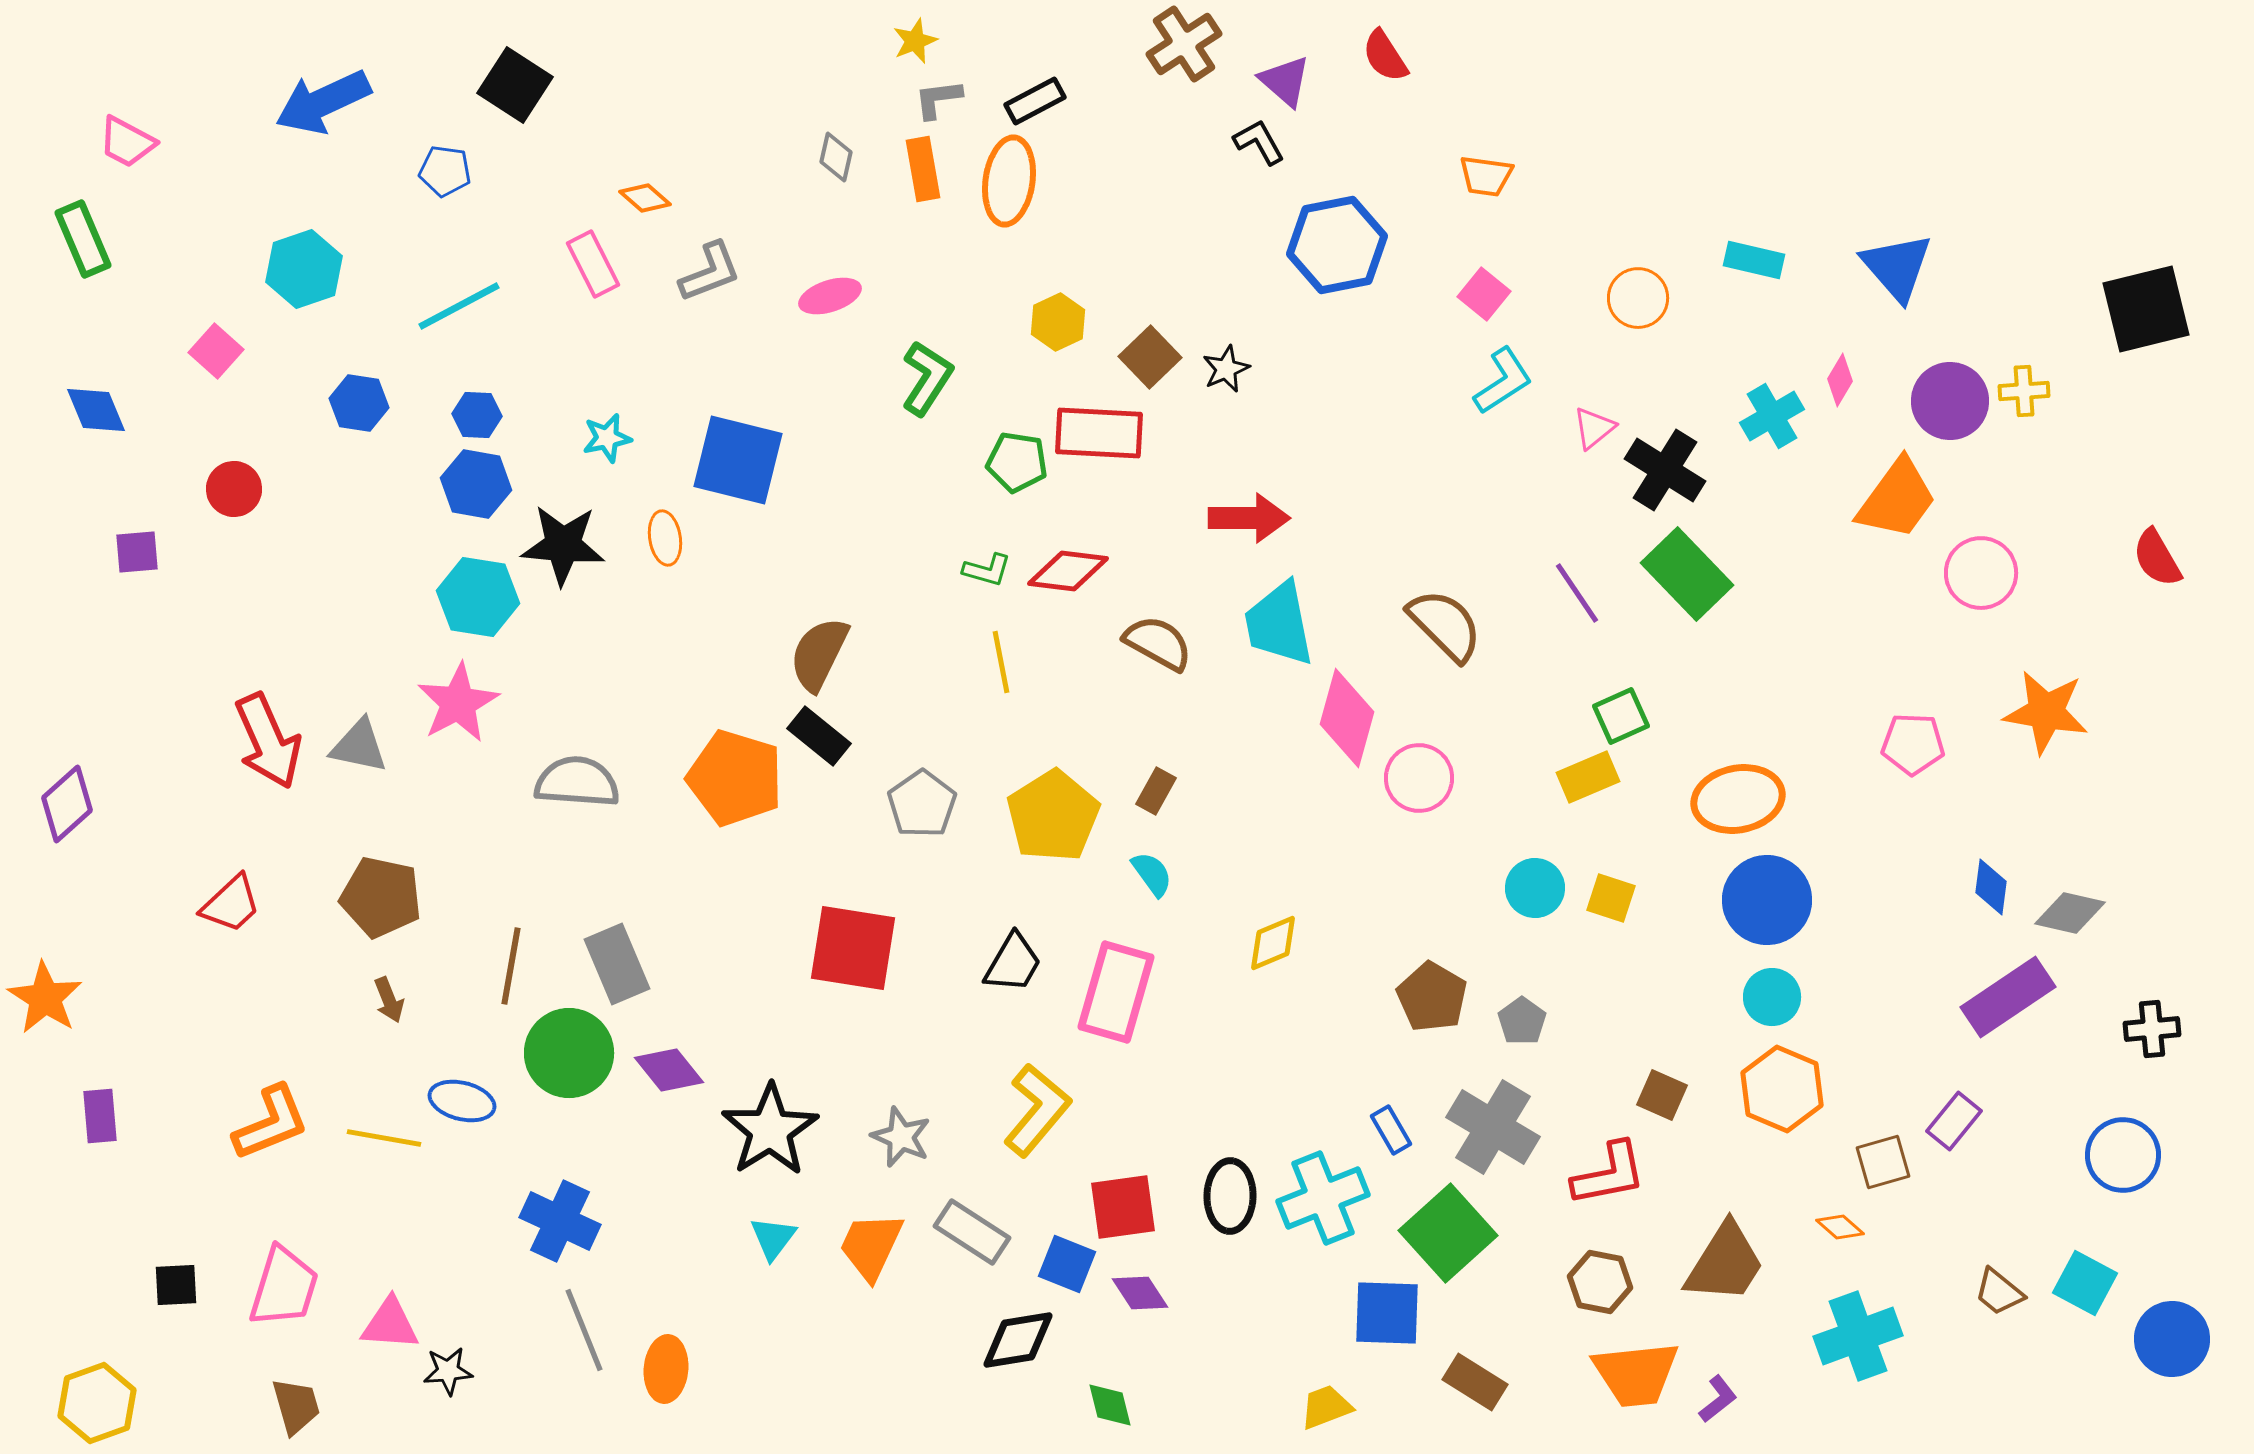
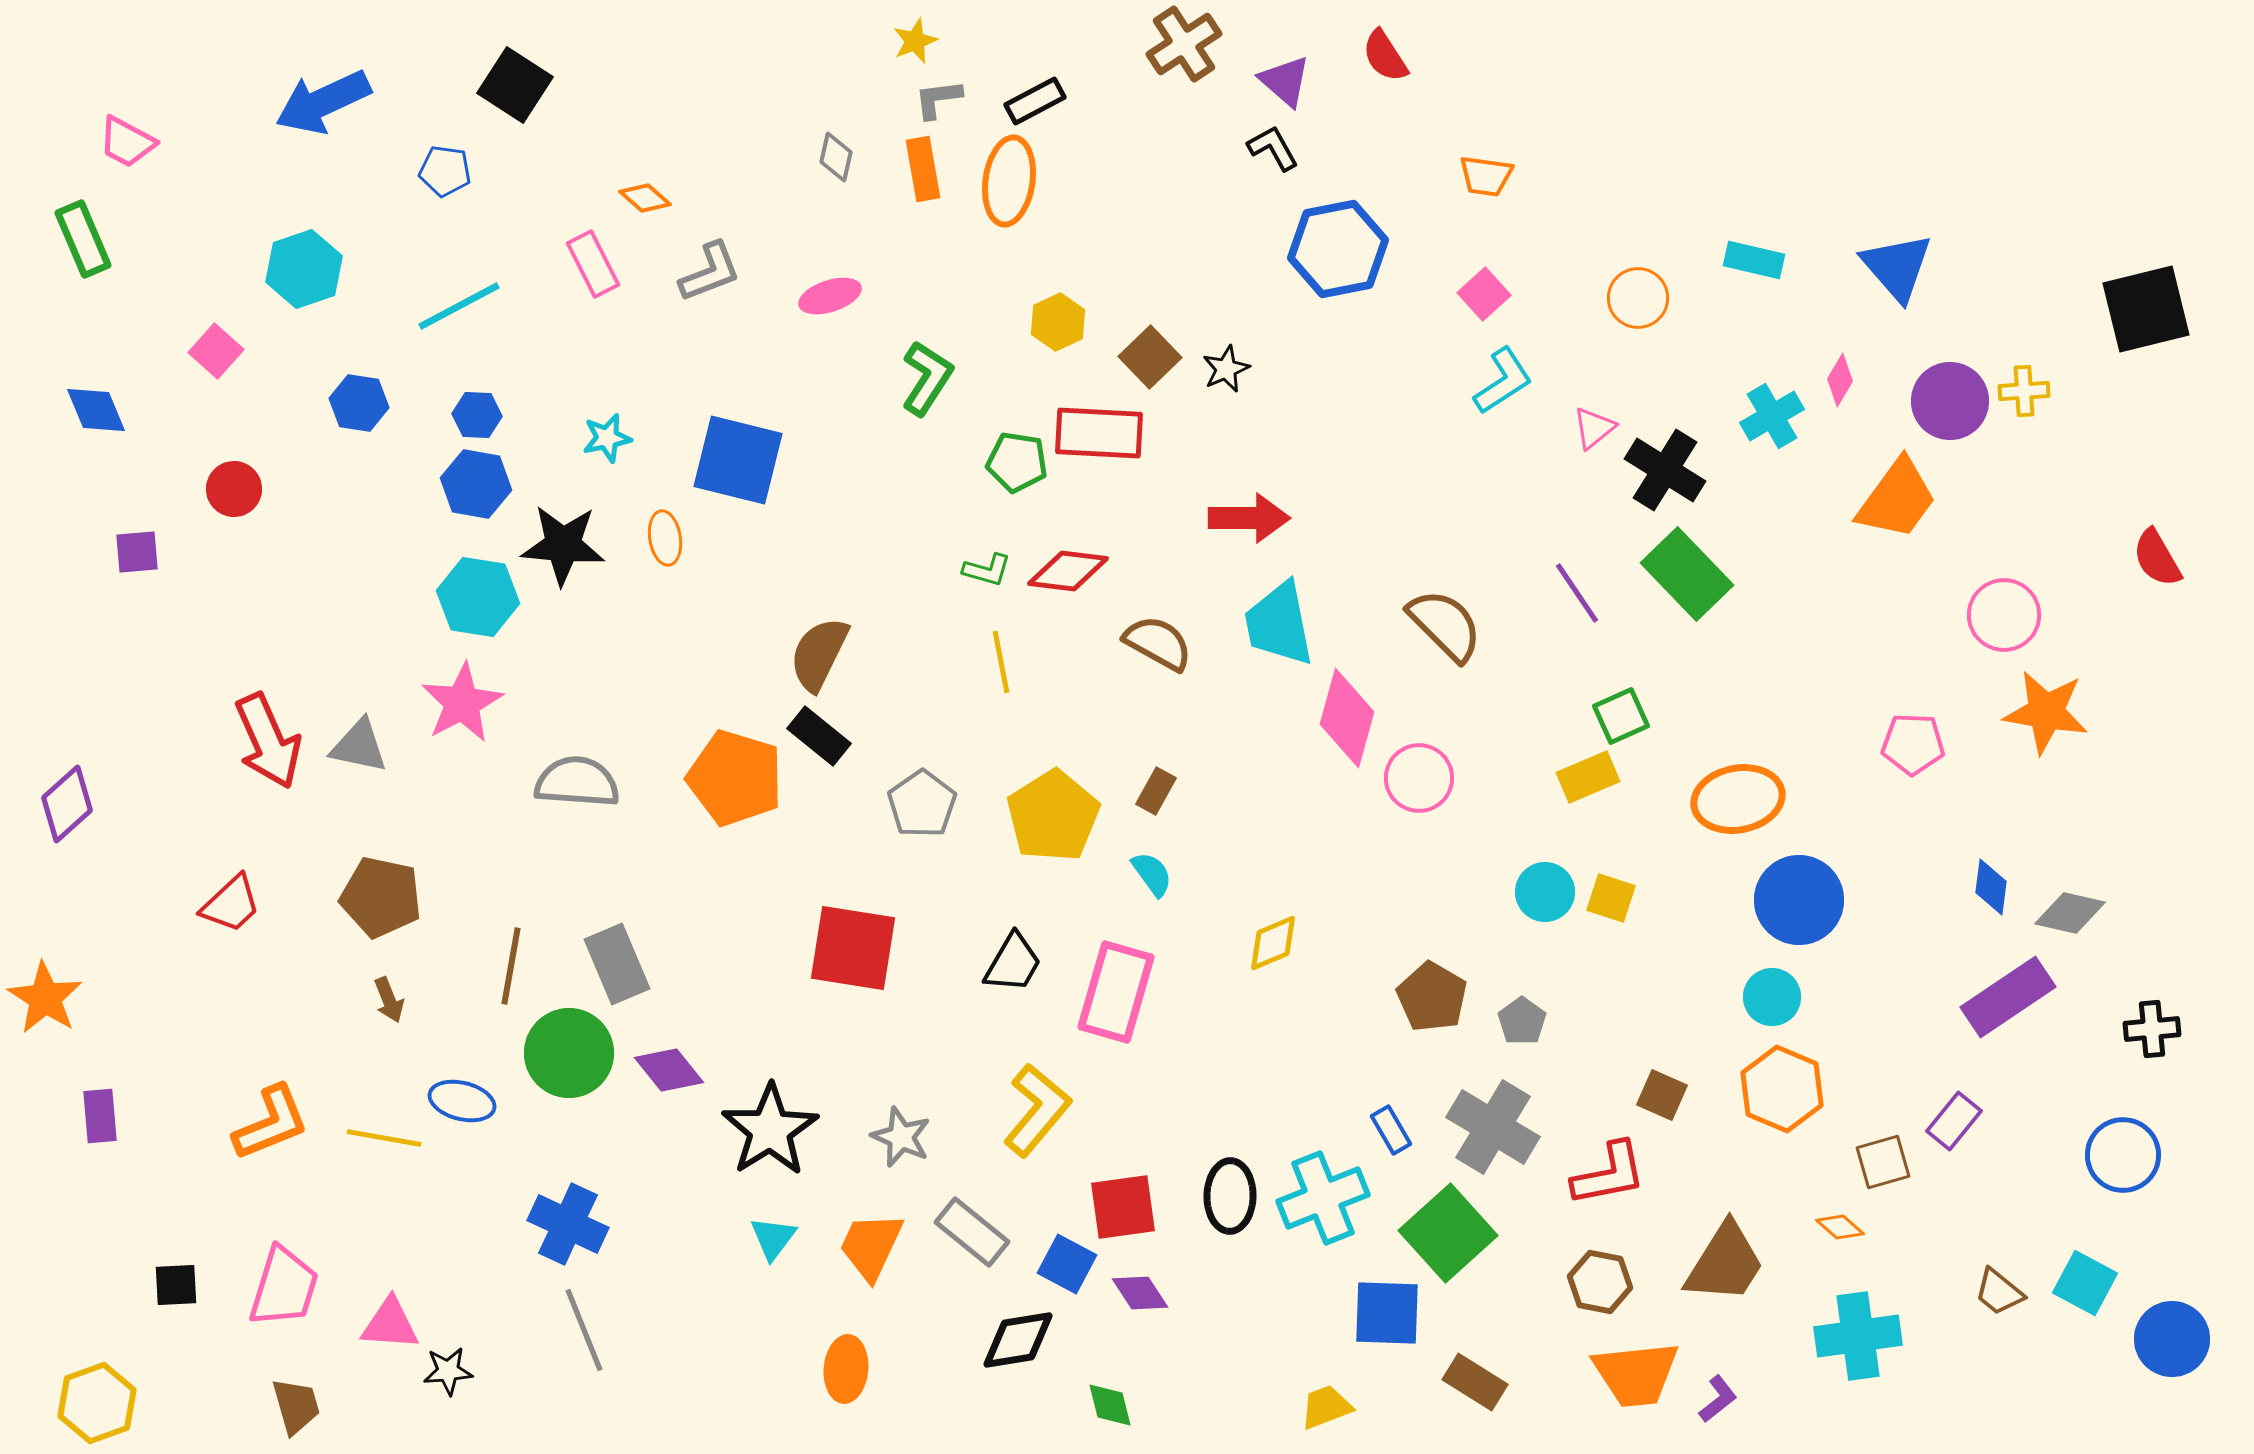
black L-shape at (1259, 142): moved 14 px right, 6 px down
blue hexagon at (1337, 245): moved 1 px right, 4 px down
pink square at (1484, 294): rotated 9 degrees clockwise
pink circle at (1981, 573): moved 23 px right, 42 px down
pink star at (458, 703): moved 4 px right
cyan circle at (1535, 888): moved 10 px right, 4 px down
blue circle at (1767, 900): moved 32 px right
blue cross at (560, 1221): moved 8 px right, 3 px down
gray rectangle at (972, 1232): rotated 6 degrees clockwise
blue square at (1067, 1264): rotated 6 degrees clockwise
cyan cross at (1858, 1336): rotated 12 degrees clockwise
orange ellipse at (666, 1369): moved 180 px right
